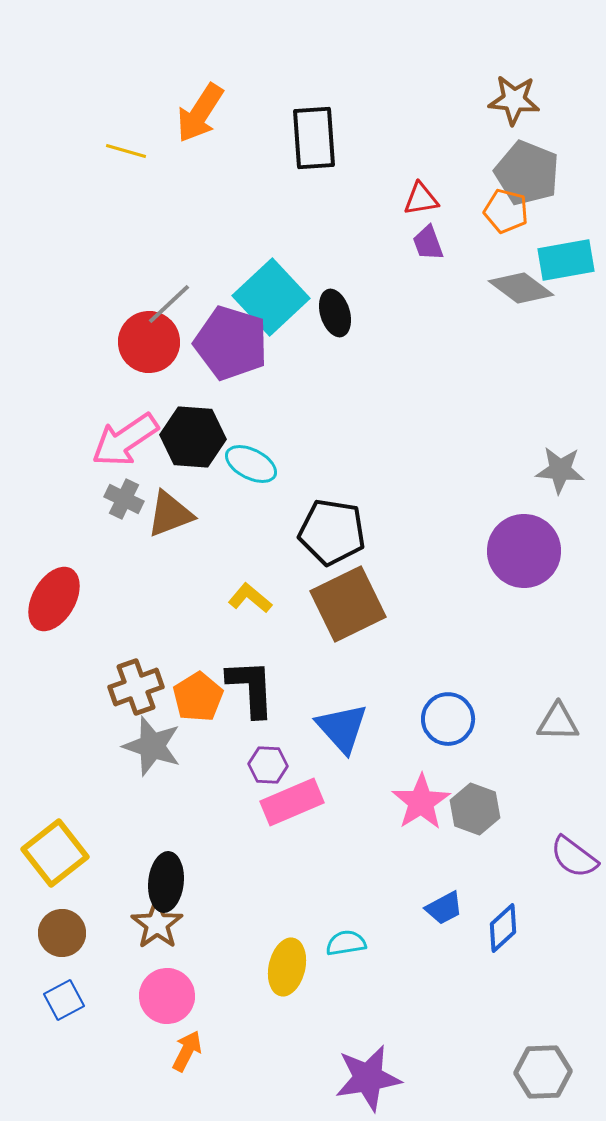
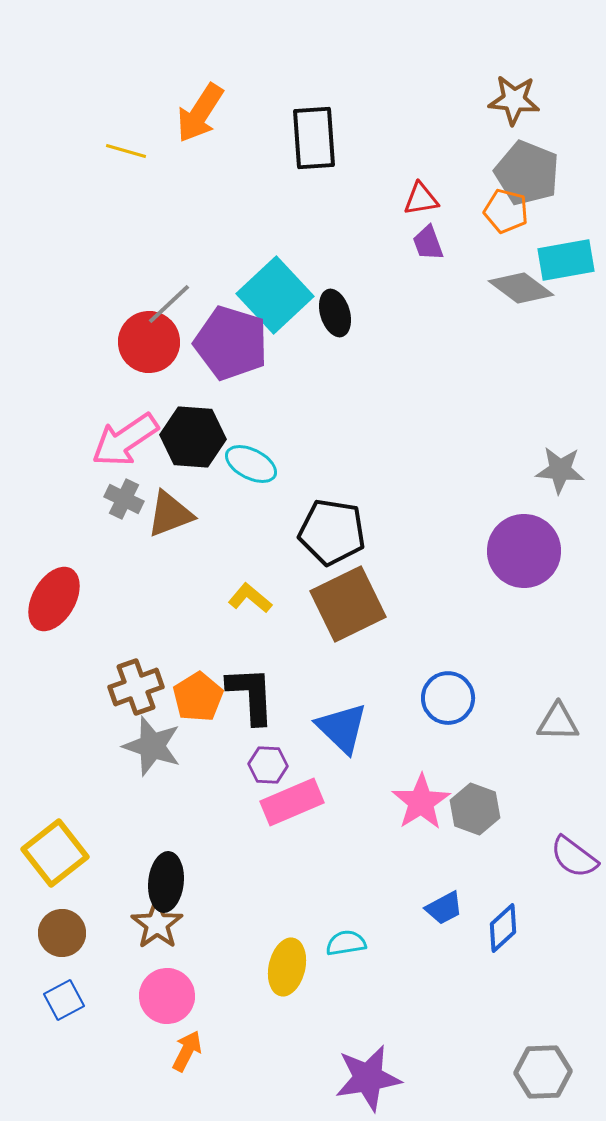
cyan square at (271, 297): moved 4 px right, 2 px up
black L-shape at (251, 688): moved 7 px down
blue circle at (448, 719): moved 21 px up
blue triangle at (342, 728): rotated 4 degrees counterclockwise
